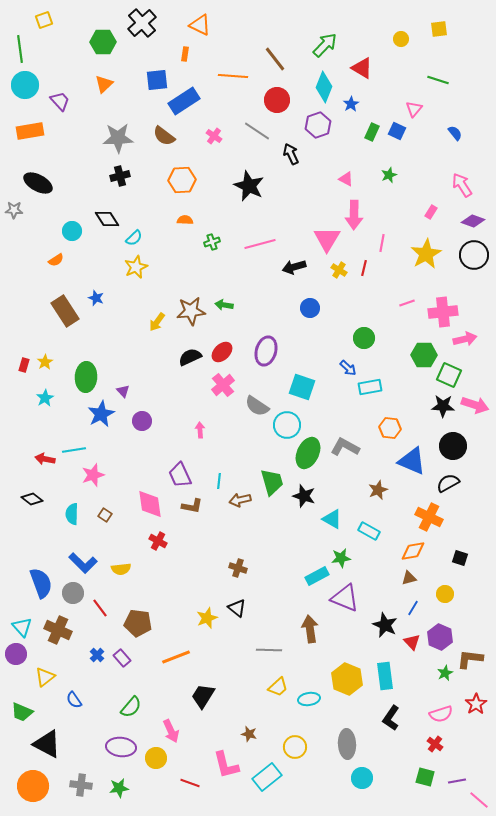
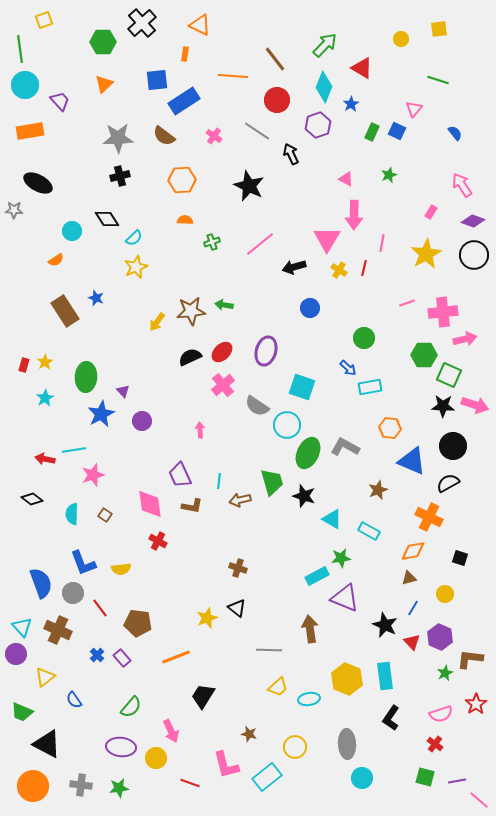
pink line at (260, 244): rotated 24 degrees counterclockwise
blue L-shape at (83, 563): rotated 24 degrees clockwise
